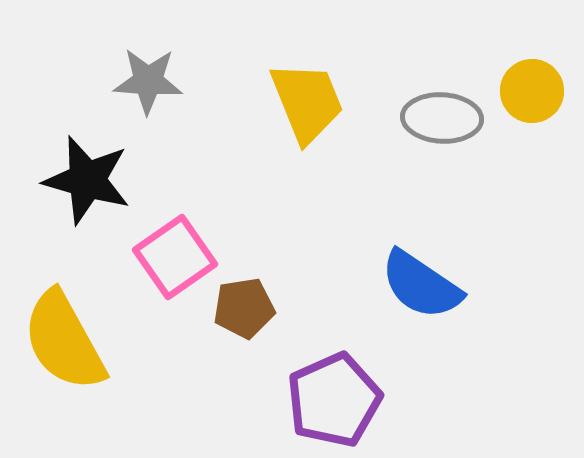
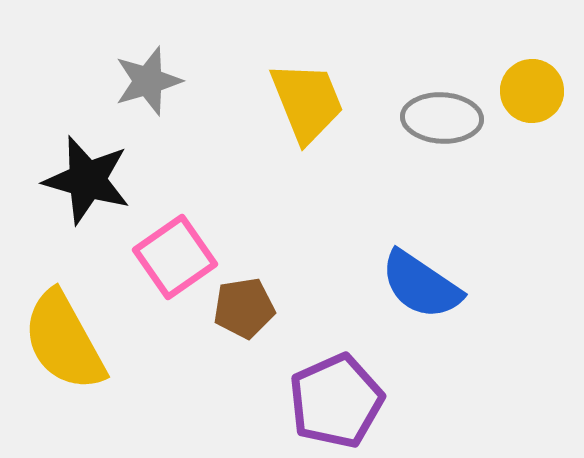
gray star: rotated 20 degrees counterclockwise
purple pentagon: moved 2 px right, 1 px down
